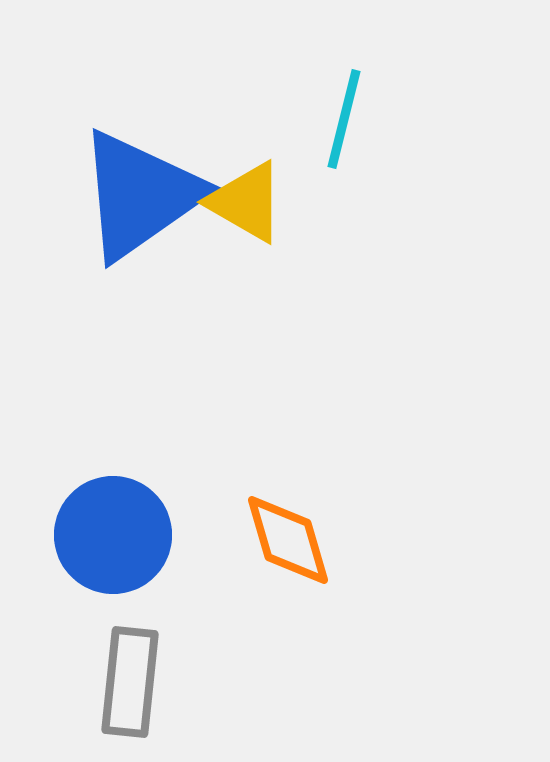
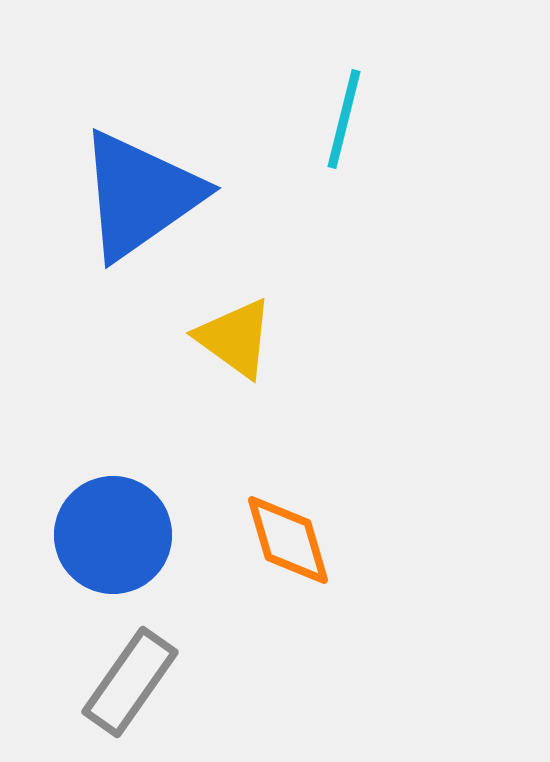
yellow triangle: moved 11 px left, 136 px down; rotated 6 degrees clockwise
gray rectangle: rotated 29 degrees clockwise
